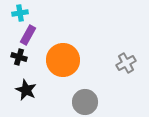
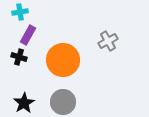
cyan cross: moved 1 px up
gray cross: moved 18 px left, 22 px up
black star: moved 2 px left, 13 px down; rotated 15 degrees clockwise
gray circle: moved 22 px left
